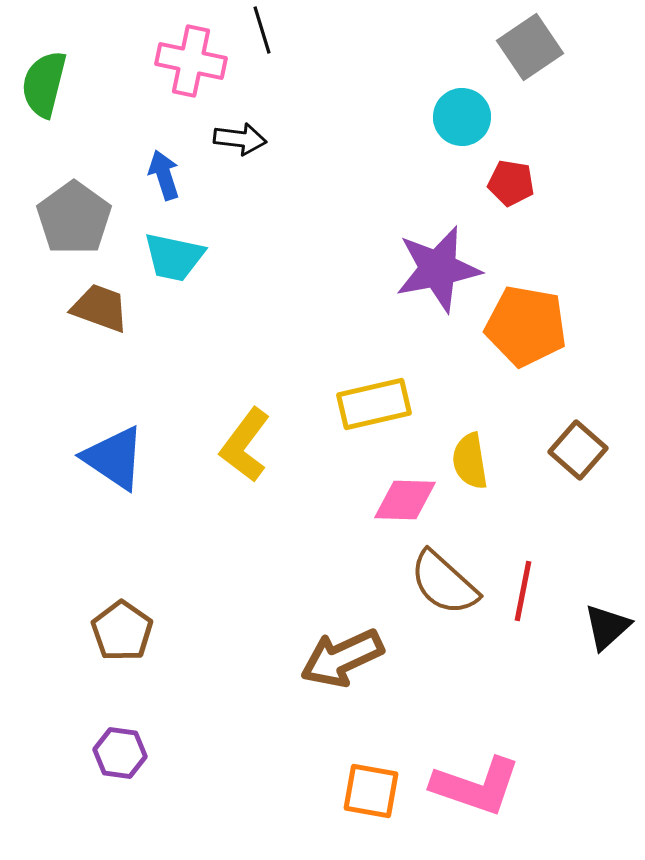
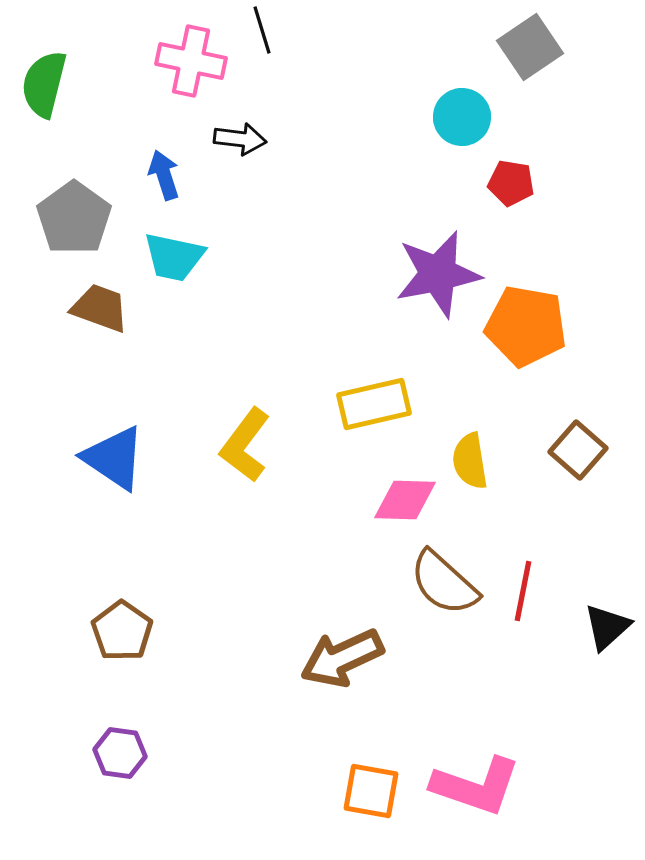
purple star: moved 5 px down
